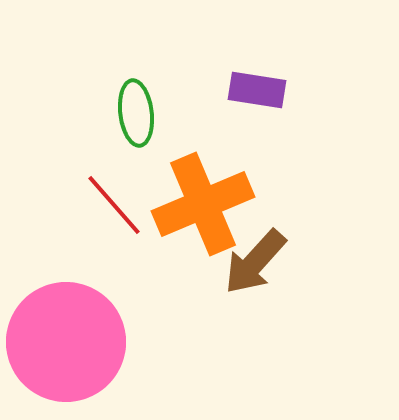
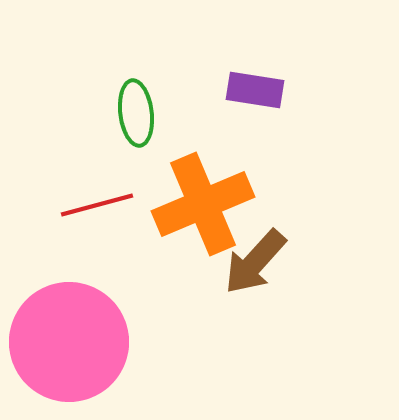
purple rectangle: moved 2 px left
red line: moved 17 px left; rotated 64 degrees counterclockwise
pink circle: moved 3 px right
